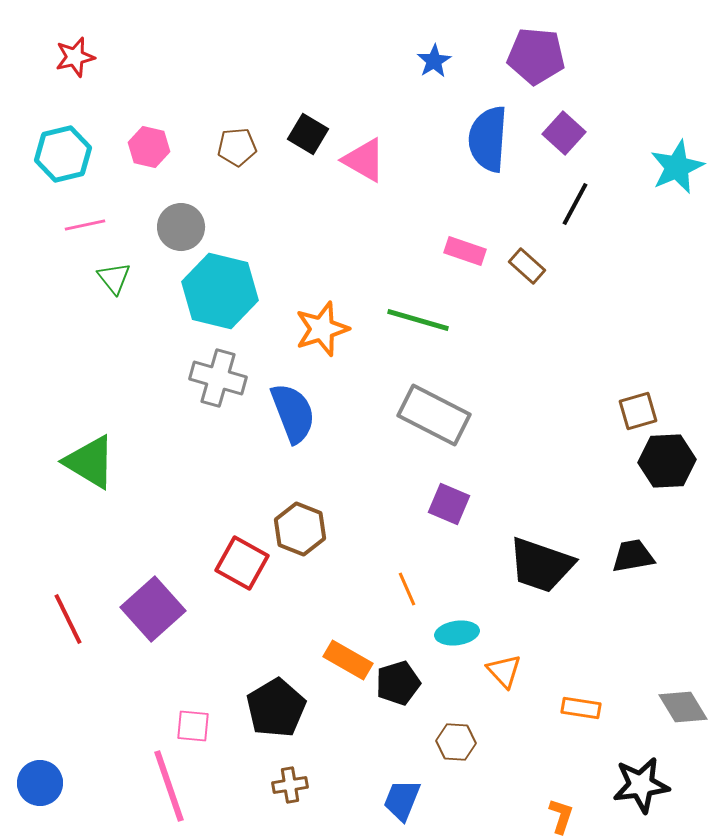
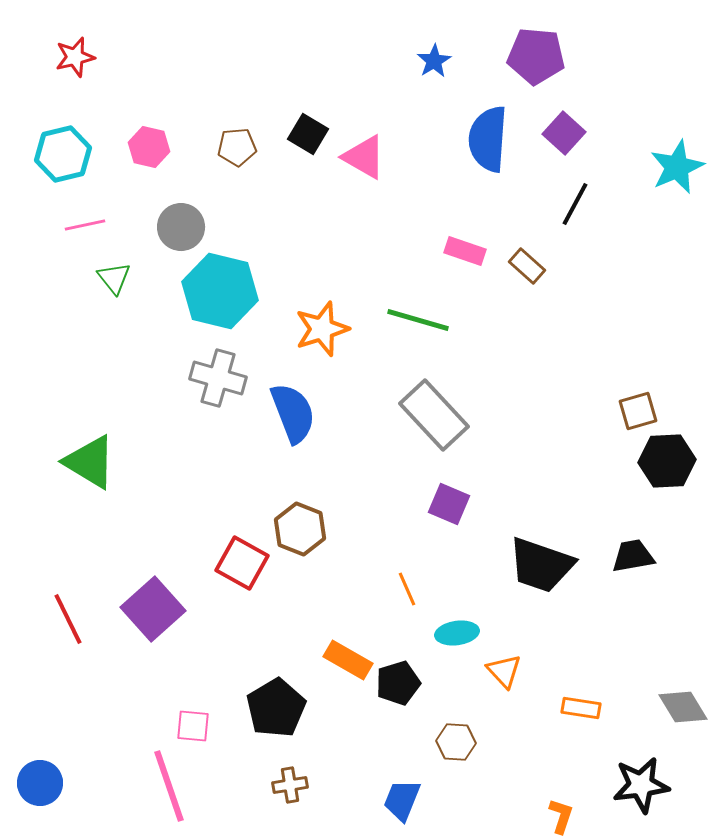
pink triangle at (364, 160): moved 3 px up
gray rectangle at (434, 415): rotated 20 degrees clockwise
